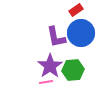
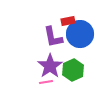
red rectangle: moved 8 px left, 11 px down; rotated 24 degrees clockwise
blue circle: moved 1 px left, 1 px down
purple L-shape: moved 3 px left
green hexagon: rotated 20 degrees counterclockwise
